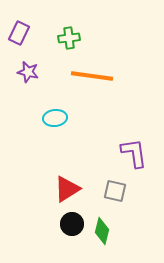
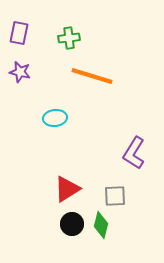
purple rectangle: rotated 15 degrees counterclockwise
purple star: moved 8 px left
orange line: rotated 9 degrees clockwise
purple L-shape: rotated 140 degrees counterclockwise
gray square: moved 5 px down; rotated 15 degrees counterclockwise
green diamond: moved 1 px left, 6 px up
